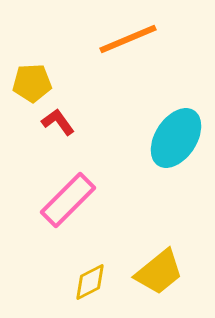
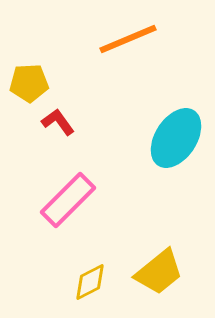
yellow pentagon: moved 3 px left
